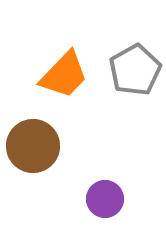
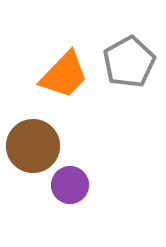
gray pentagon: moved 6 px left, 8 px up
purple circle: moved 35 px left, 14 px up
